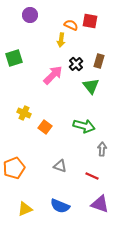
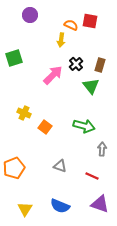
brown rectangle: moved 1 px right, 4 px down
yellow triangle: rotated 35 degrees counterclockwise
